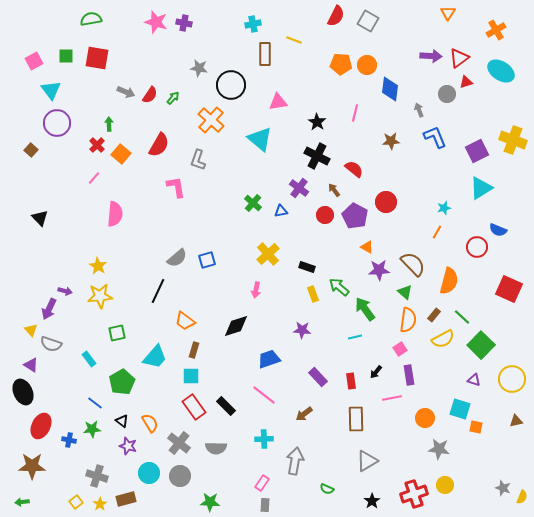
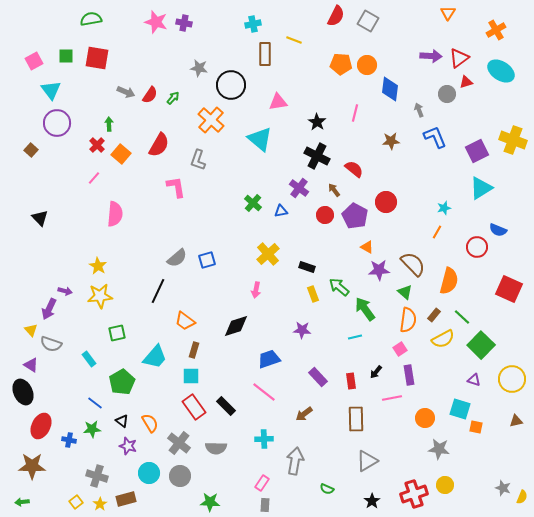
pink line at (264, 395): moved 3 px up
